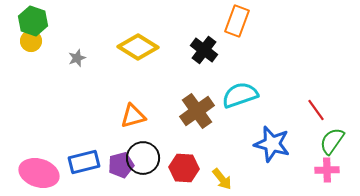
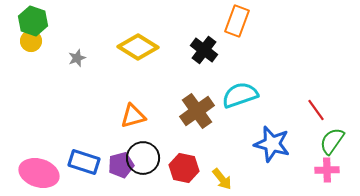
blue rectangle: rotated 32 degrees clockwise
red hexagon: rotated 8 degrees clockwise
